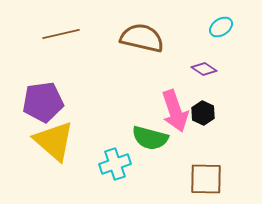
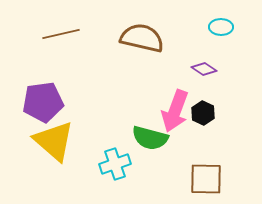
cyan ellipse: rotated 35 degrees clockwise
pink arrow: rotated 39 degrees clockwise
